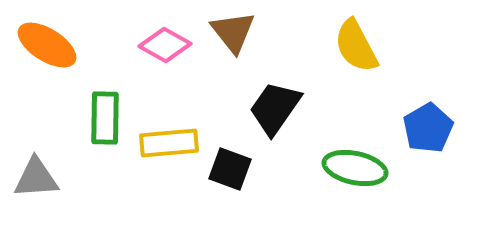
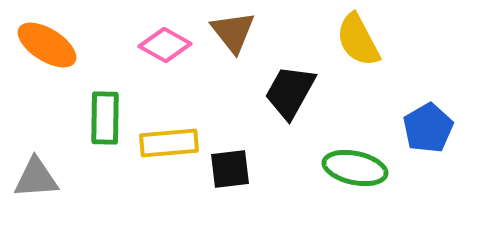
yellow semicircle: moved 2 px right, 6 px up
black trapezoid: moved 15 px right, 16 px up; rotated 6 degrees counterclockwise
black square: rotated 27 degrees counterclockwise
